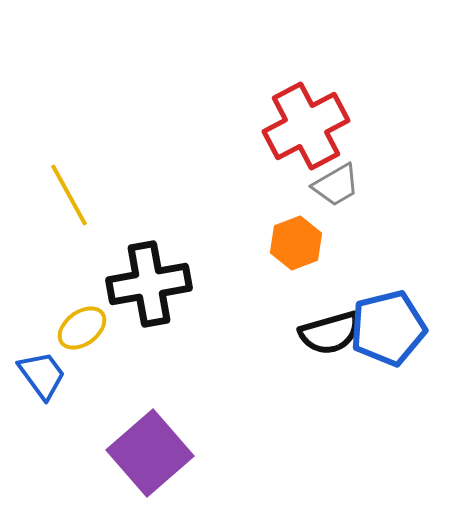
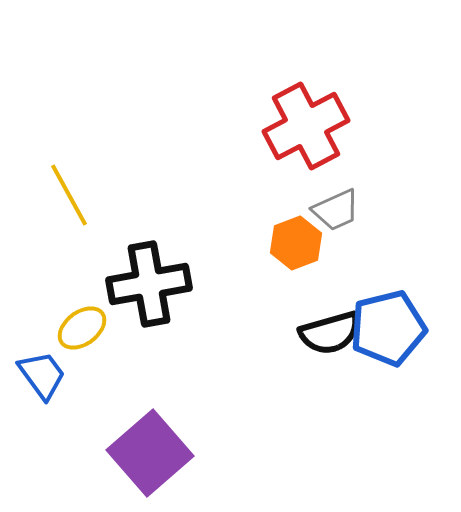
gray trapezoid: moved 25 px down; rotated 6 degrees clockwise
